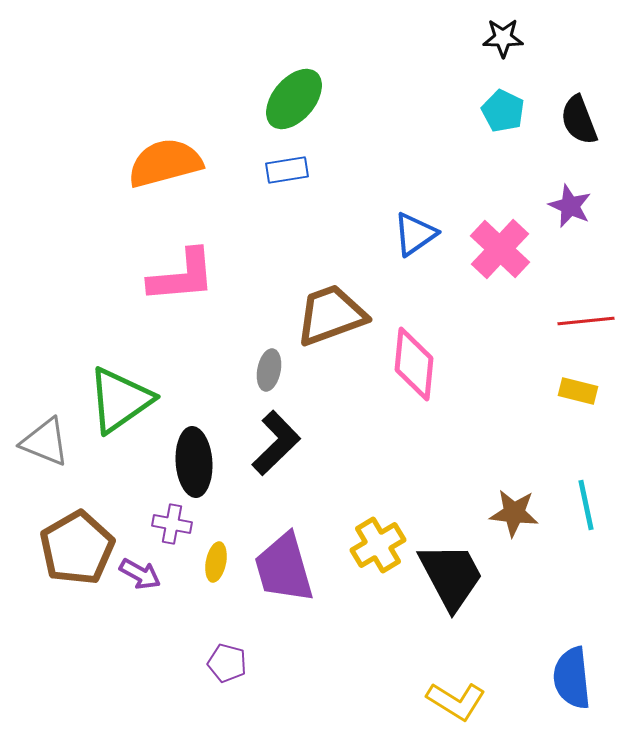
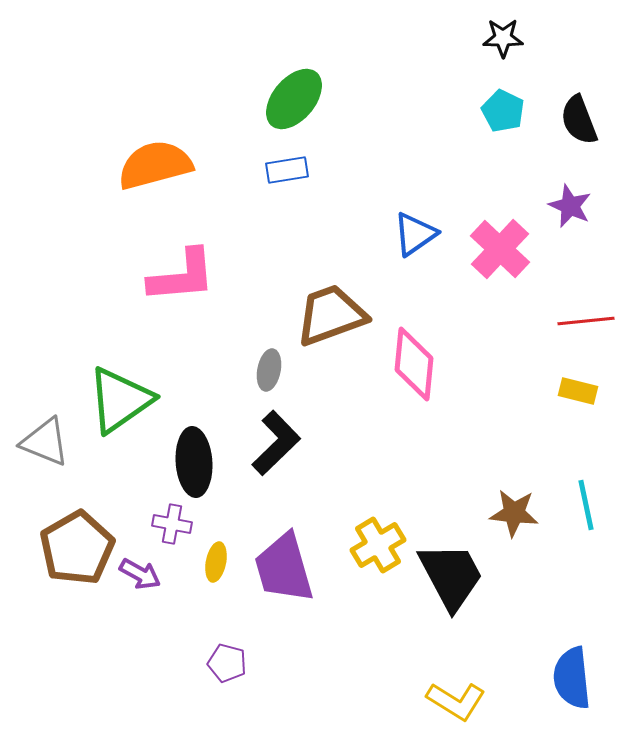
orange semicircle: moved 10 px left, 2 px down
